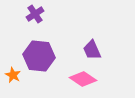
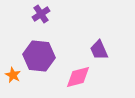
purple cross: moved 6 px right
purple trapezoid: moved 7 px right
pink diamond: moved 5 px left, 2 px up; rotated 48 degrees counterclockwise
